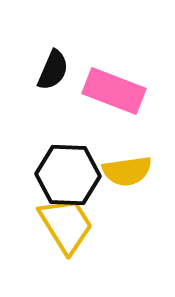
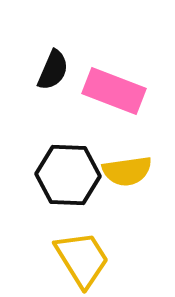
yellow trapezoid: moved 16 px right, 34 px down
